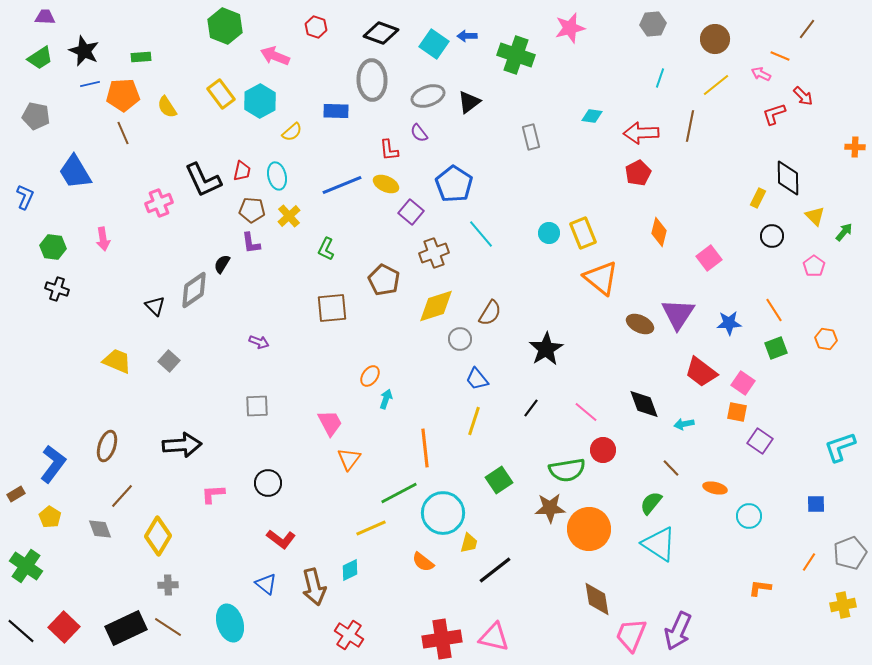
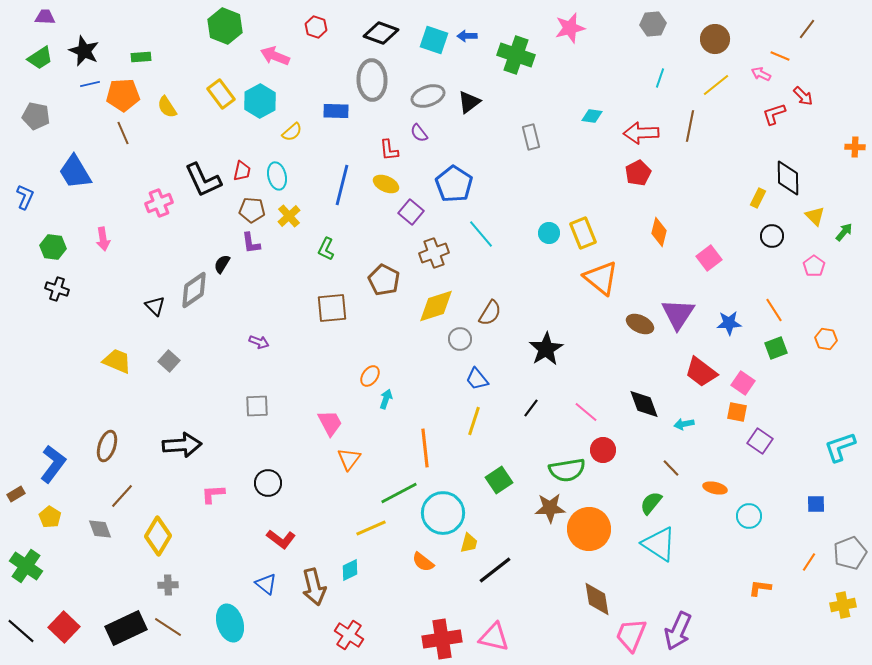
cyan square at (434, 44): moved 4 px up; rotated 16 degrees counterclockwise
blue line at (342, 185): rotated 54 degrees counterclockwise
